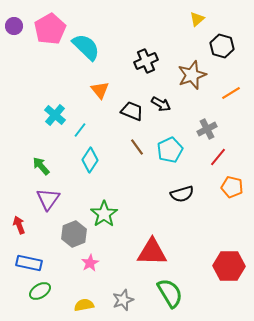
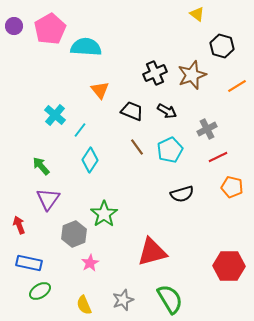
yellow triangle: moved 5 px up; rotated 42 degrees counterclockwise
cyan semicircle: rotated 40 degrees counterclockwise
black cross: moved 9 px right, 12 px down
orange line: moved 6 px right, 7 px up
black arrow: moved 6 px right, 7 px down
red line: rotated 24 degrees clockwise
red triangle: rotated 16 degrees counterclockwise
green semicircle: moved 6 px down
yellow semicircle: rotated 102 degrees counterclockwise
